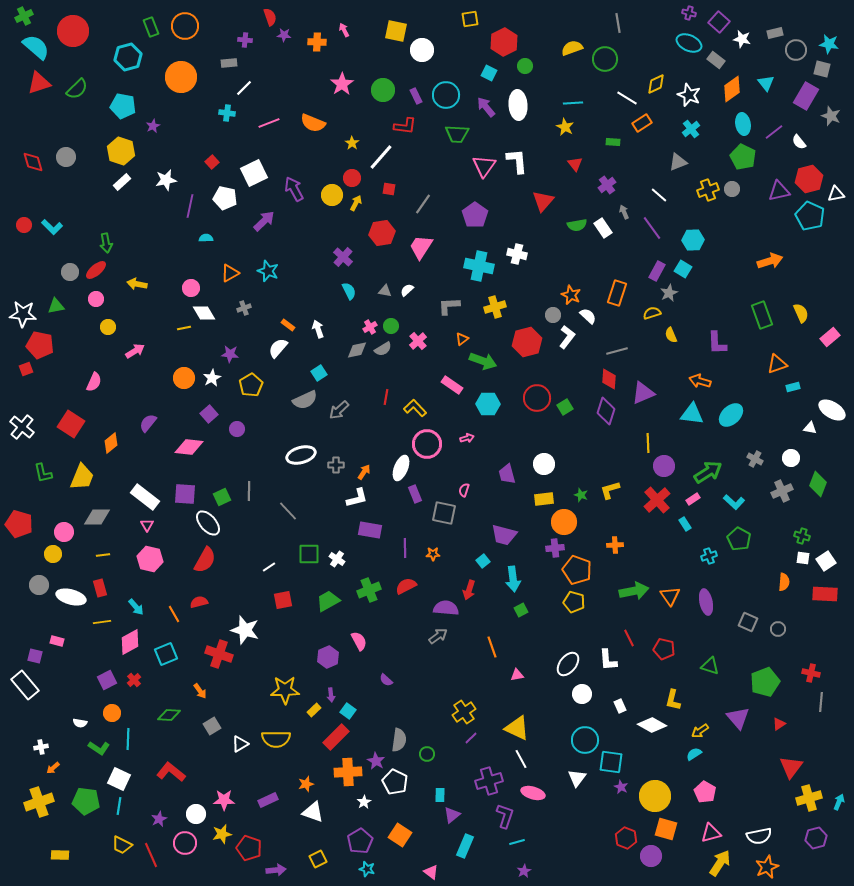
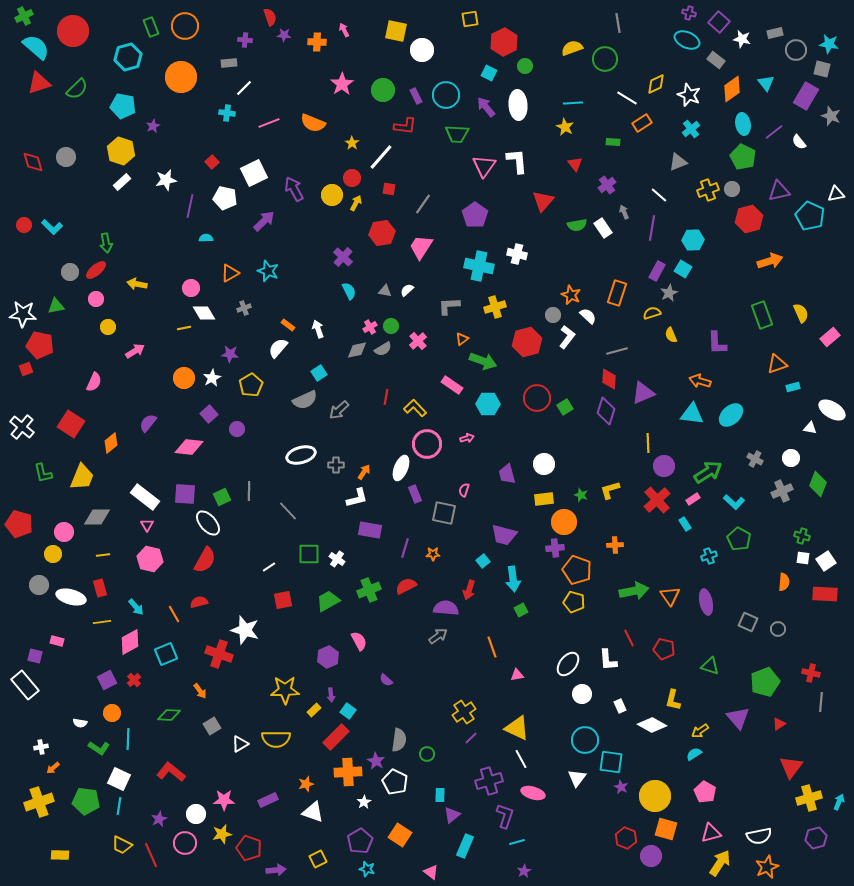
cyan ellipse at (689, 43): moved 2 px left, 3 px up
red hexagon at (809, 179): moved 60 px left, 40 px down
purple line at (652, 228): rotated 45 degrees clockwise
purple line at (405, 548): rotated 18 degrees clockwise
